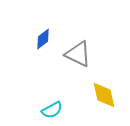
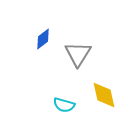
gray triangle: rotated 36 degrees clockwise
cyan semicircle: moved 12 px right, 5 px up; rotated 45 degrees clockwise
